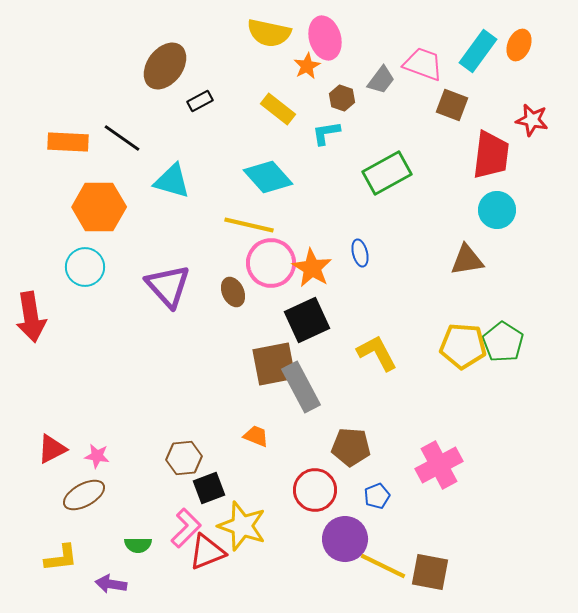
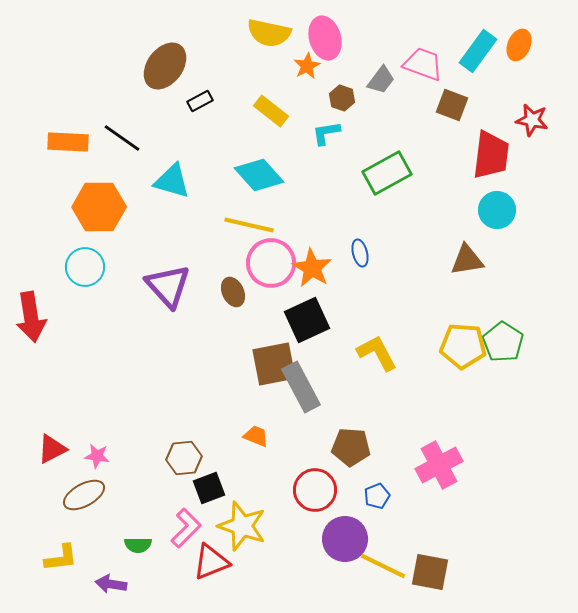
yellow rectangle at (278, 109): moved 7 px left, 2 px down
cyan diamond at (268, 177): moved 9 px left, 2 px up
red triangle at (207, 552): moved 4 px right, 10 px down
